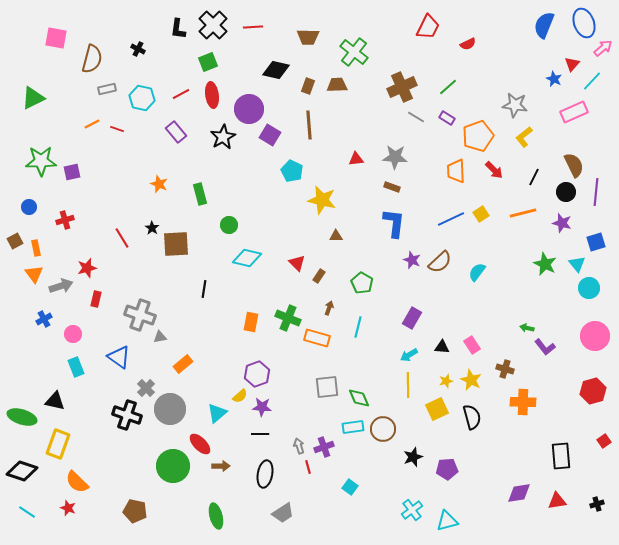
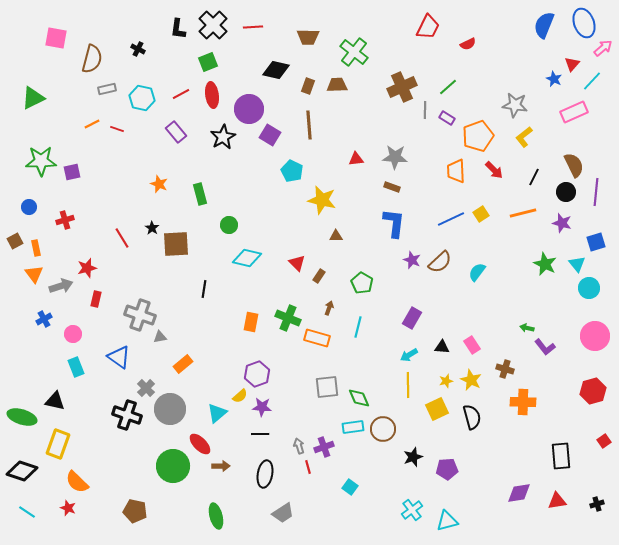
gray line at (416, 117): moved 9 px right, 7 px up; rotated 60 degrees clockwise
